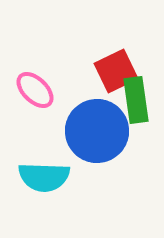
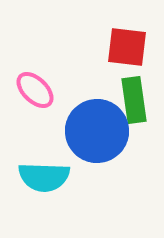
red square: moved 11 px right, 24 px up; rotated 33 degrees clockwise
green rectangle: moved 2 px left
